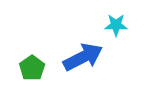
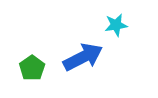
cyan star: rotated 10 degrees counterclockwise
